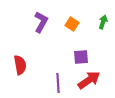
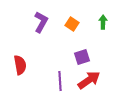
green arrow: rotated 16 degrees counterclockwise
purple square: moved 1 px right; rotated 14 degrees counterclockwise
purple line: moved 2 px right, 2 px up
